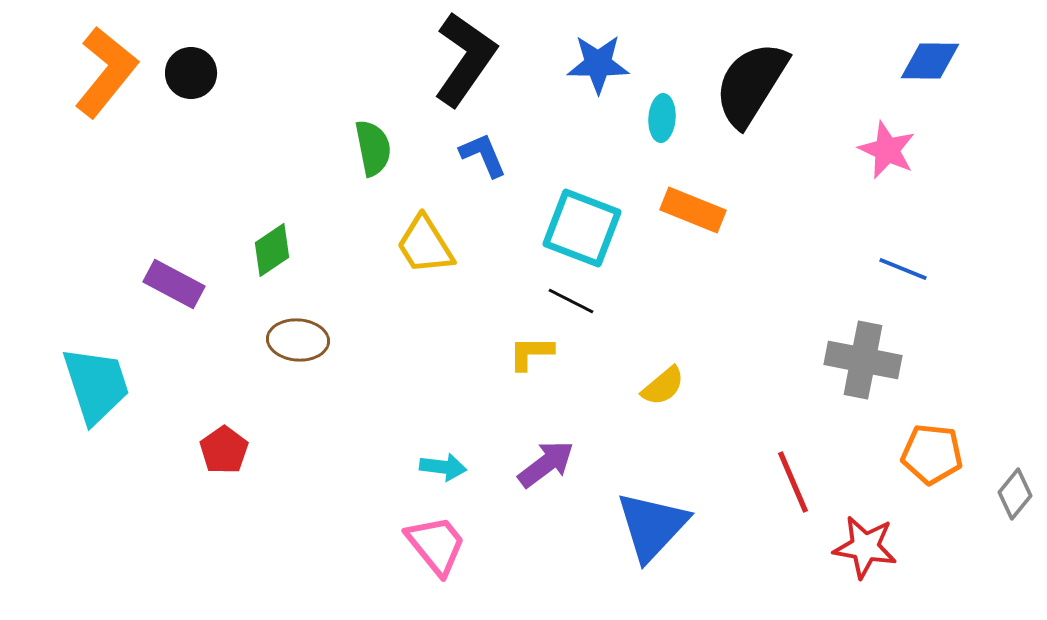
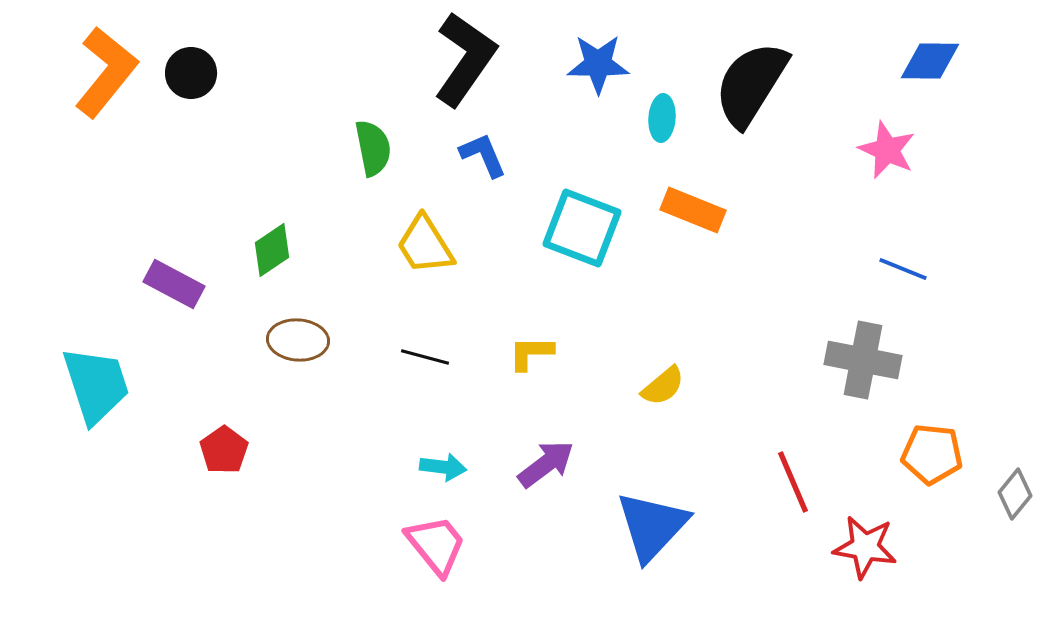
black line: moved 146 px left, 56 px down; rotated 12 degrees counterclockwise
